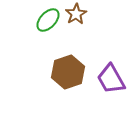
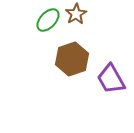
brown hexagon: moved 4 px right, 13 px up
